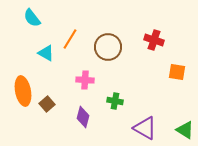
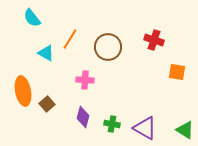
green cross: moved 3 px left, 23 px down
